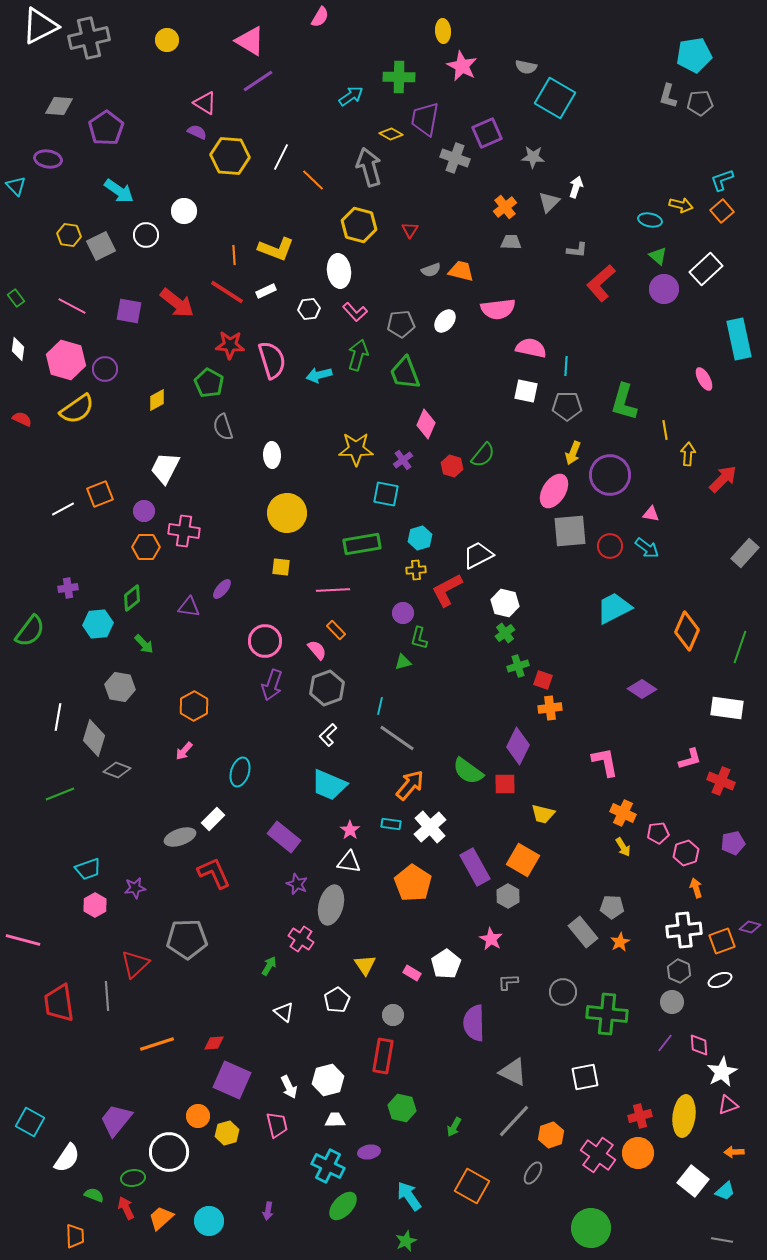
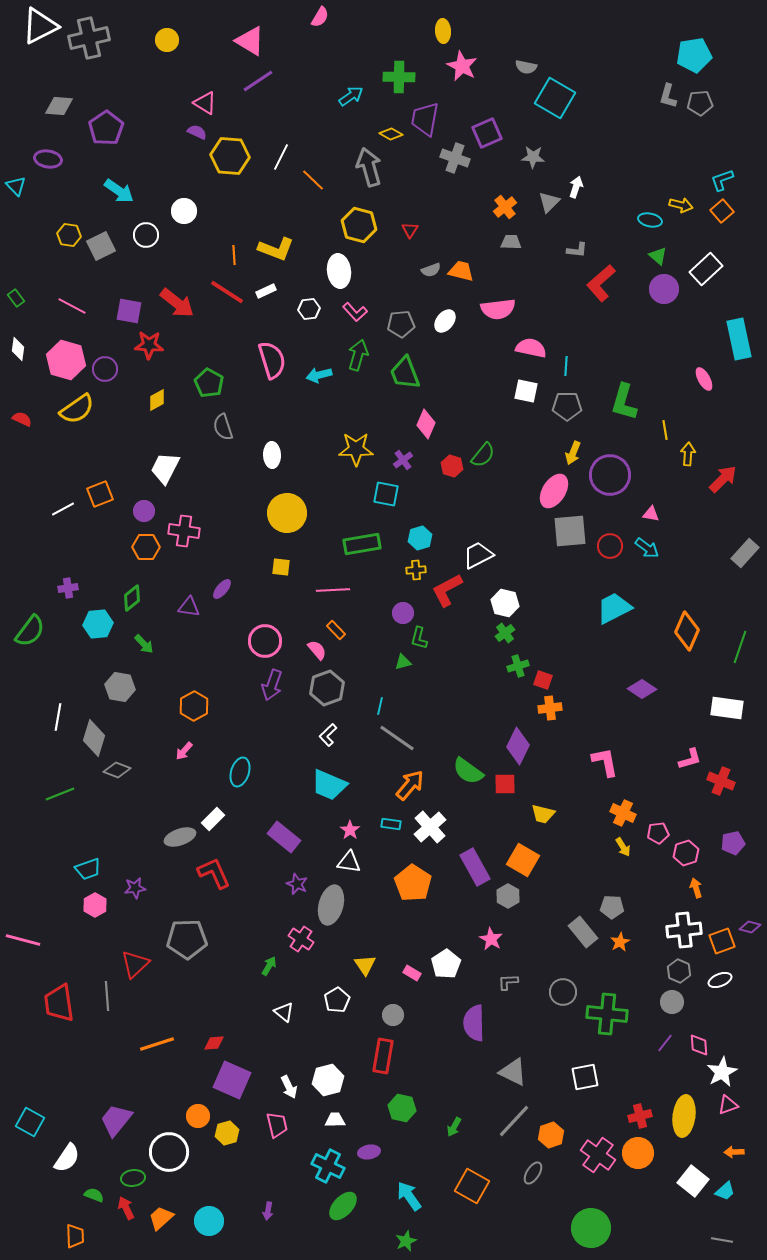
red star at (230, 345): moved 81 px left
